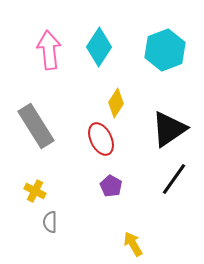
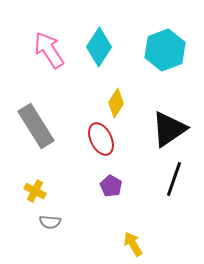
pink arrow: rotated 27 degrees counterclockwise
black line: rotated 16 degrees counterclockwise
gray semicircle: rotated 85 degrees counterclockwise
